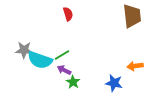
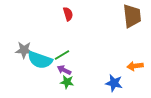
green star: moved 6 px left; rotated 24 degrees counterclockwise
